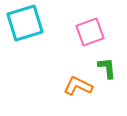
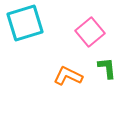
pink square: rotated 20 degrees counterclockwise
orange L-shape: moved 10 px left, 10 px up
